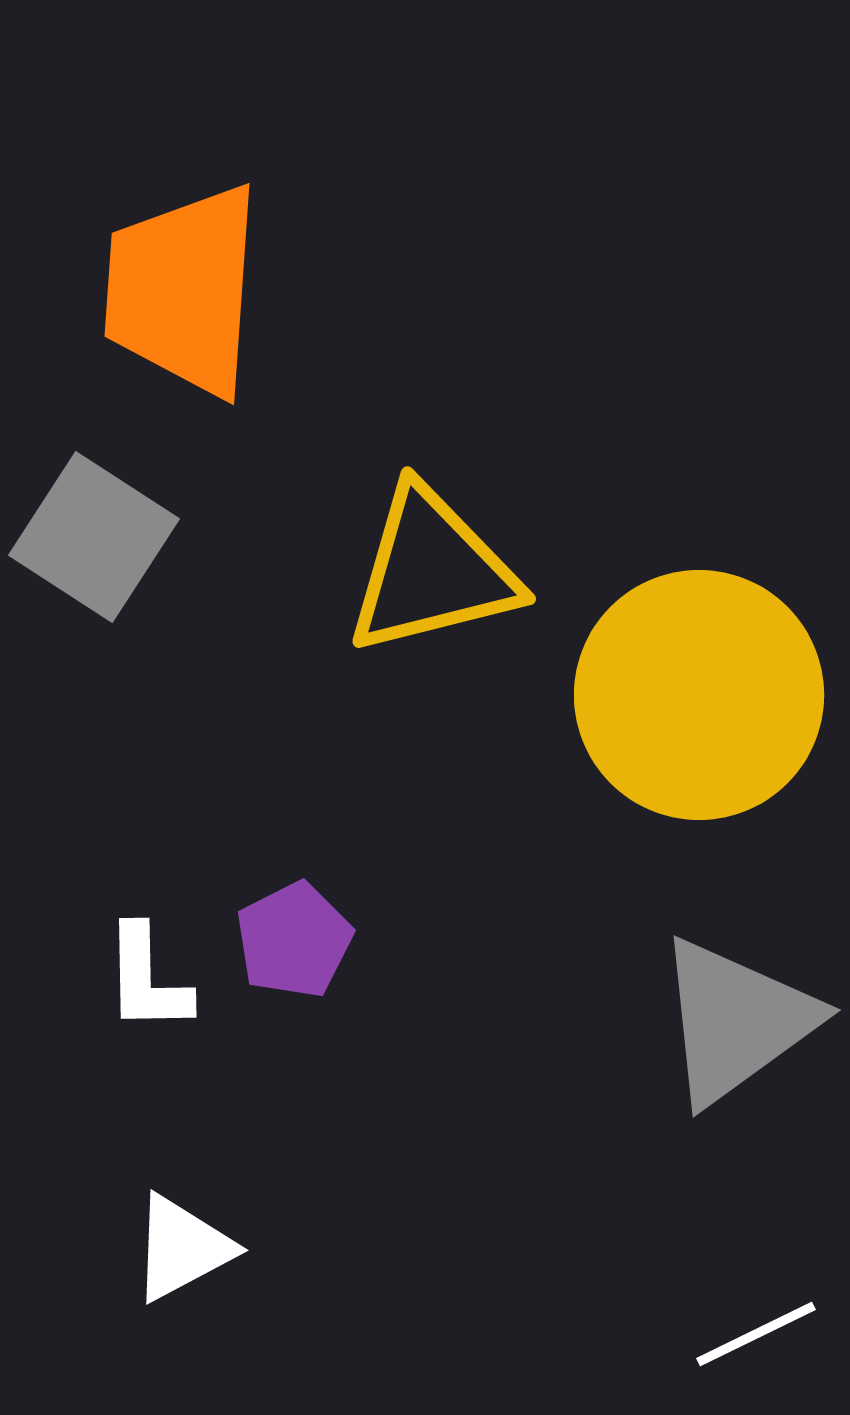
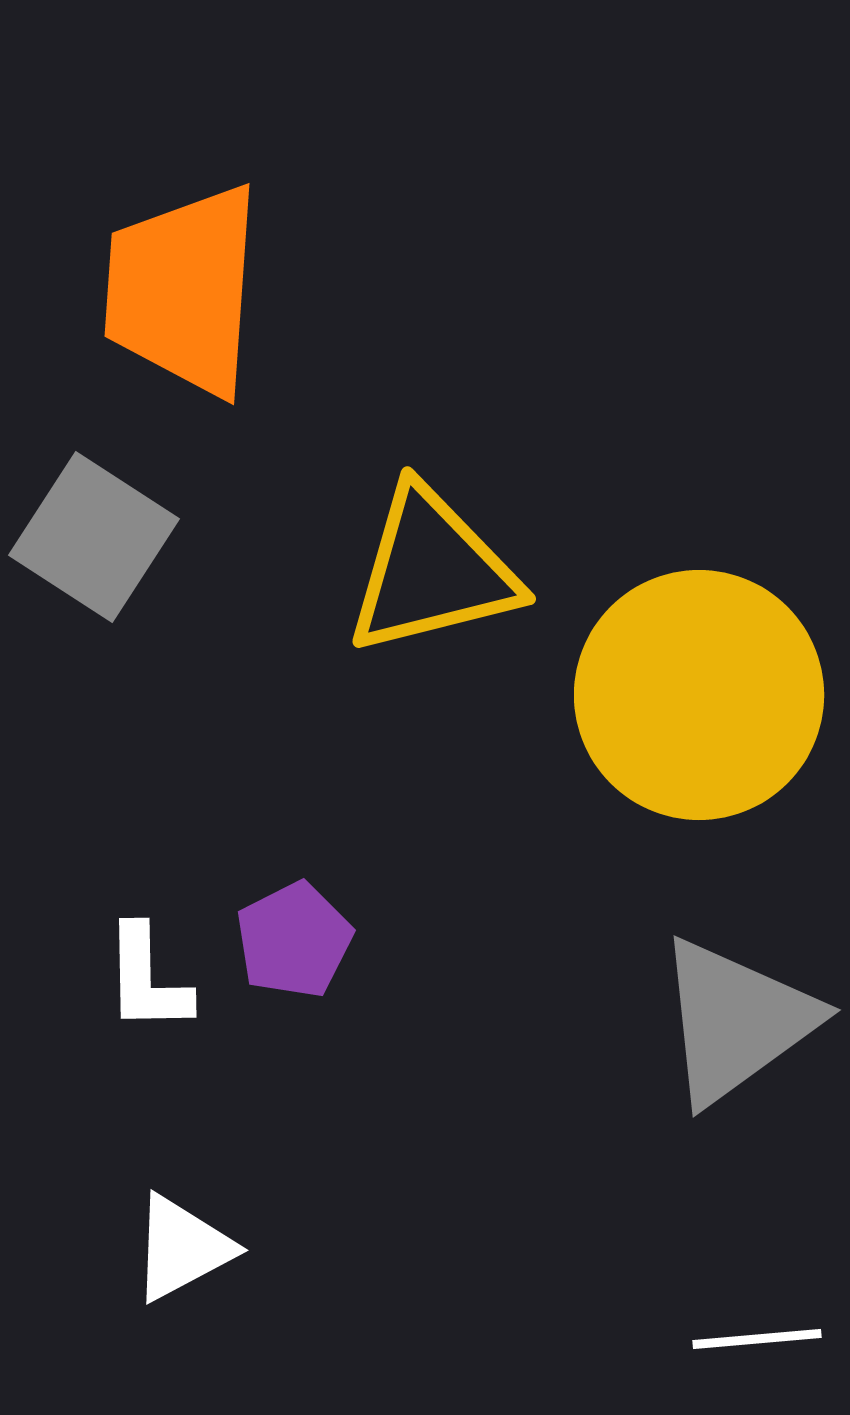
white line: moved 1 px right, 5 px down; rotated 21 degrees clockwise
